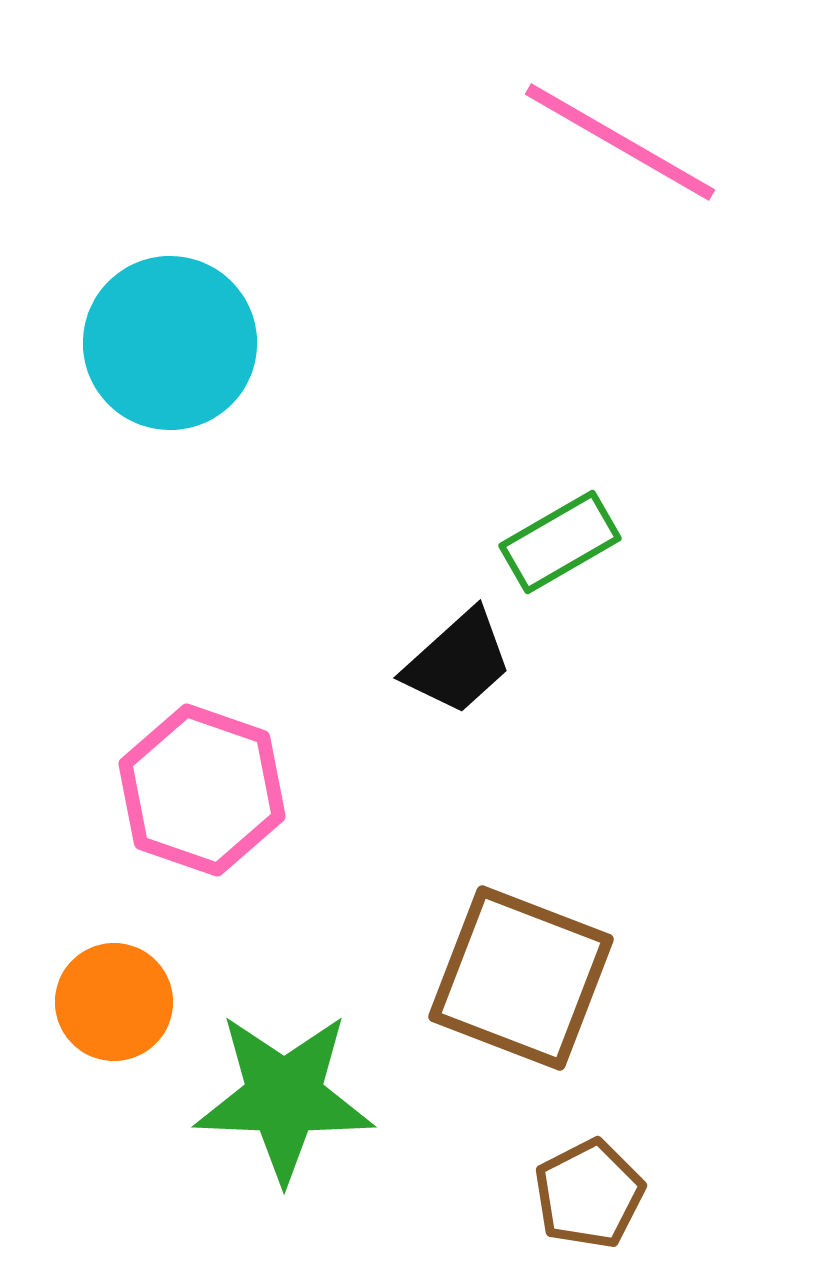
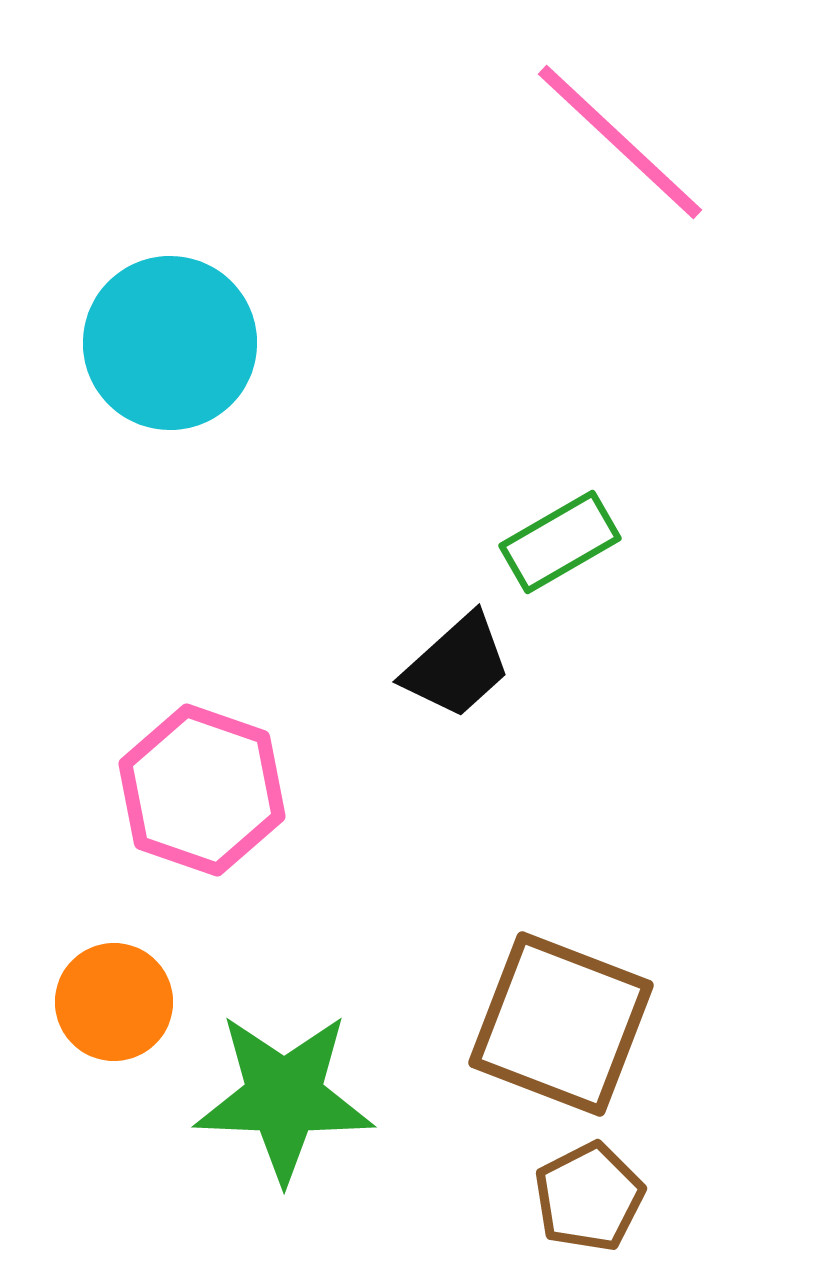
pink line: rotated 13 degrees clockwise
black trapezoid: moved 1 px left, 4 px down
brown square: moved 40 px right, 46 px down
brown pentagon: moved 3 px down
